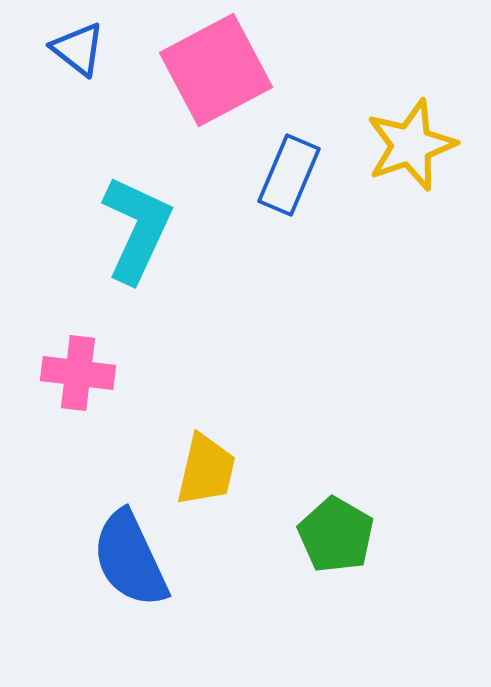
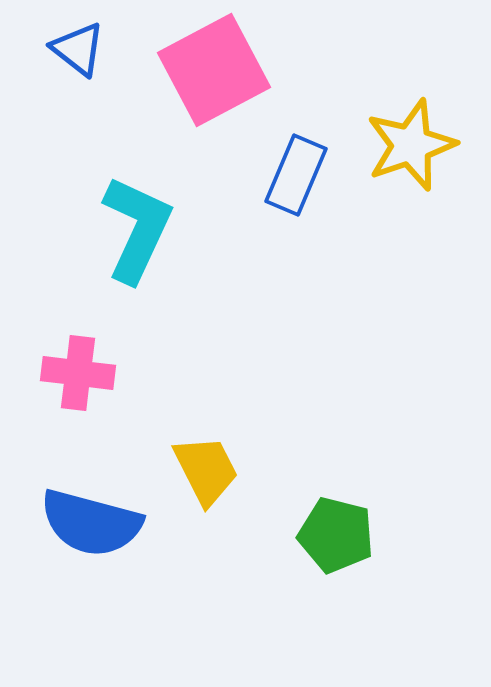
pink square: moved 2 px left
blue rectangle: moved 7 px right
yellow trapezoid: rotated 40 degrees counterclockwise
green pentagon: rotated 16 degrees counterclockwise
blue semicircle: moved 39 px left, 36 px up; rotated 50 degrees counterclockwise
